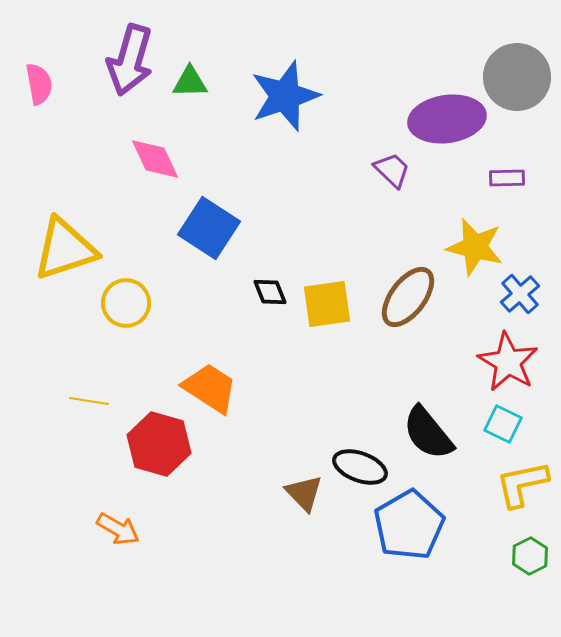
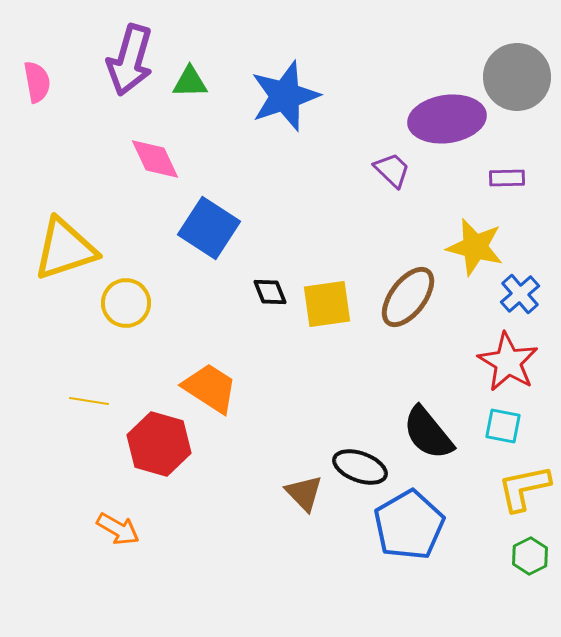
pink semicircle: moved 2 px left, 2 px up
cyan square: moved 2 px down; rotated 15 degrees counterclockwise
yellow L-shape: moved 2 px right, 4 px down
